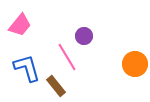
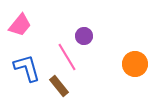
brown rectangle: moved 3 px right
